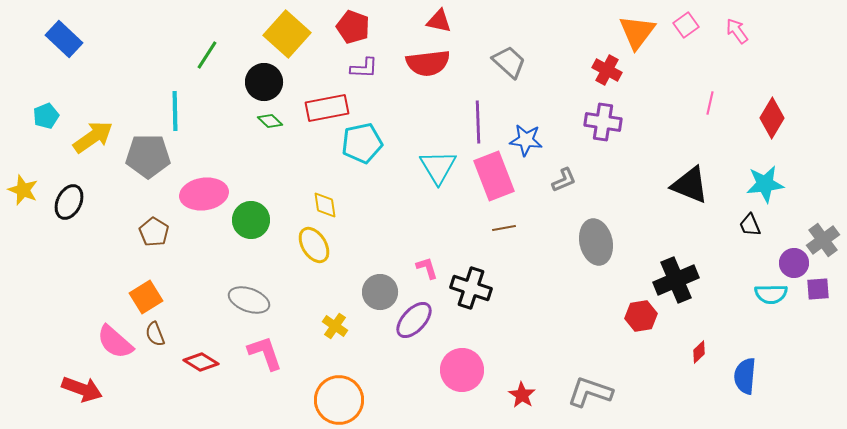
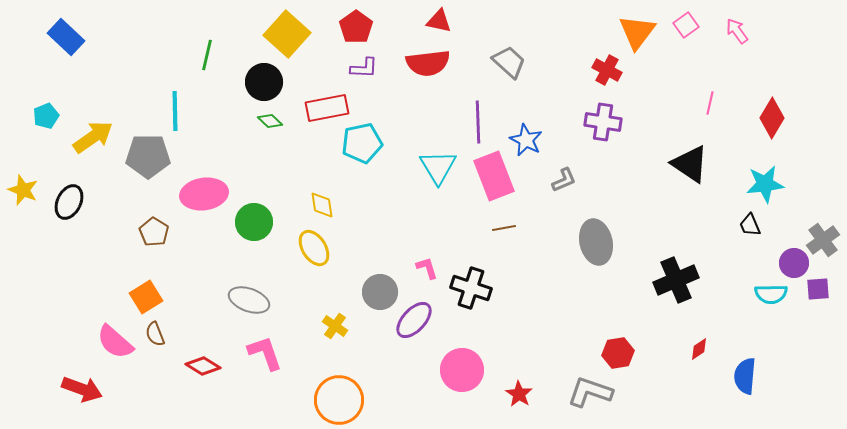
red pentagon at (353, 27): moved 3 px right; rotated 16 degrees clockwise
blue rectangle at (64, 39): moved 2 px right, 2 px up
green line at (207, 55): rotated 20 degrees counterclockwise
blue star at (526, 140): rotated 20 degrees clockwise
black triangle at (690, 185): moved 21 px up; rotated 12 degrees clockwise
yellow diamond at (325, 205): moved 3 px left
green circle at (251, 220): moved 3 px right, 2 px down
yellow ellipse at (314, 245): moved 3 px down
red hexagon at (641, 316): moved 23 px left, 37 px down
red diamond at (699, 352): moved 3 px up; rotated 10 degrees clockwise
red diamond at (201, 362): moved 2 px right, 4 px down
red star at (522, 395): moved 3 px left, 1 px up
